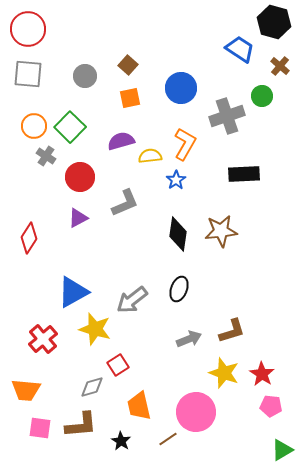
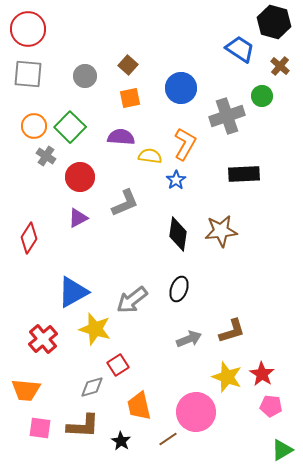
purple semicircle at (121, 141): moved 4 px up; rotated 20 degrees clockwise
yellow semicircle at (150, 156): rotated 15 degrees clockwise
yellow star at (224, 373): moved 3 px right, 4 px down
brown L-shape at (81, 425): moved 2 px right, 1 px down; rotated 8 degrees clockwise
